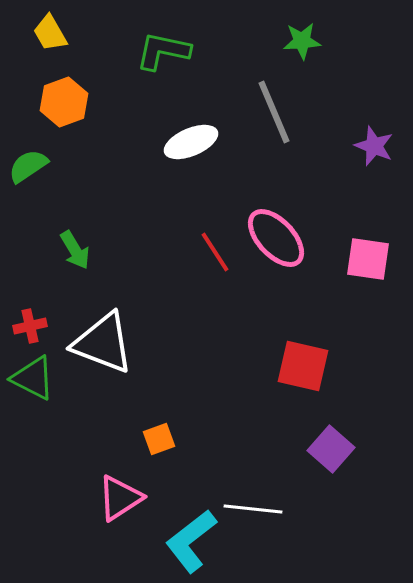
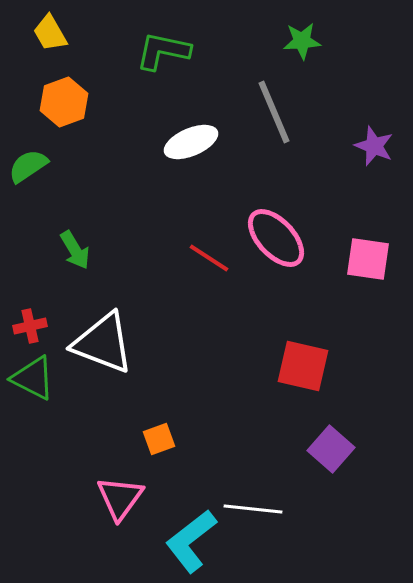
red line: moved 6 px left, 6 px down; rotated 24 degrees counterclockwise
pink triangle: rotated 21 degrees counterclockwise
